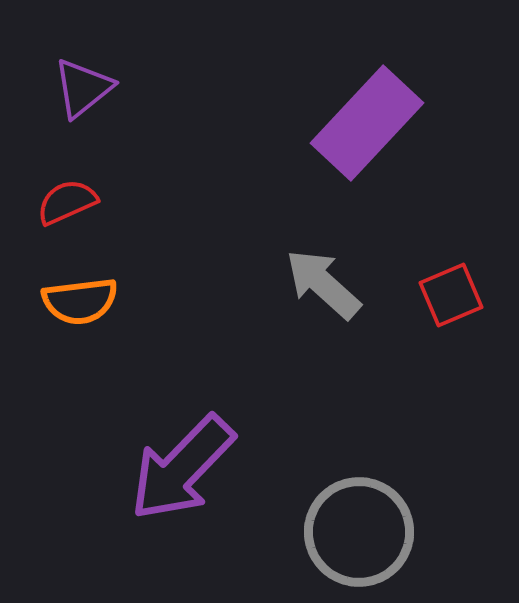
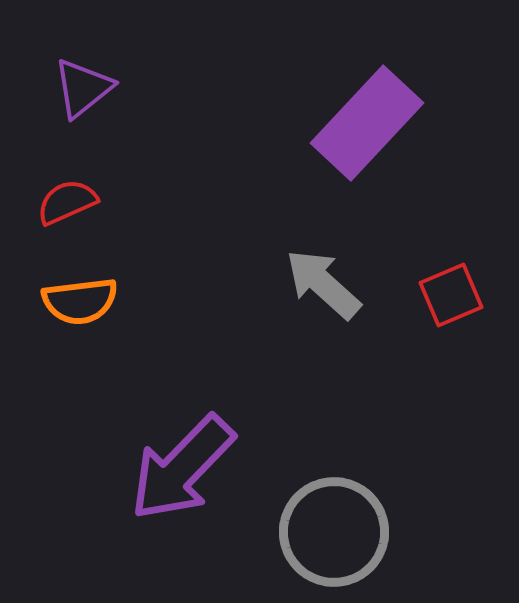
gray circle: moved 25 px left
